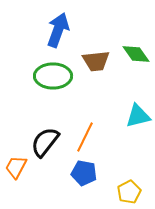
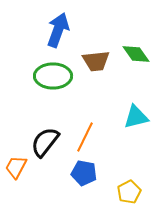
cyan triangle: moved 2 px left, 1 px down
